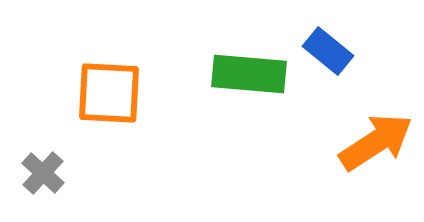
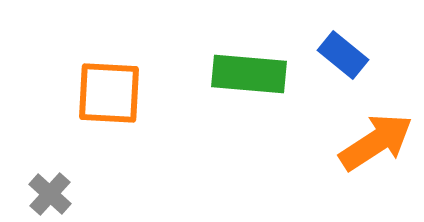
blue rectangle: moved 15 px right, 4 px down
gray cross: moved 7 px right, 21 px down
